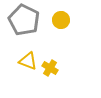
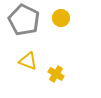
yellow circle: moved 2 px up
yellow cross: moved 6 px right, 6 px down
